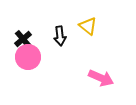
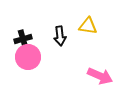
yellow triangle: rotated 30 degrees counterclockwise
black cross: rotated 24 degrees clockwise
pink arrow: moved 1 px left, 2 px up
